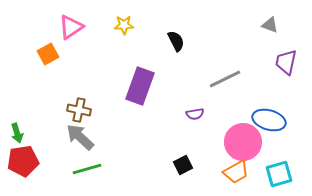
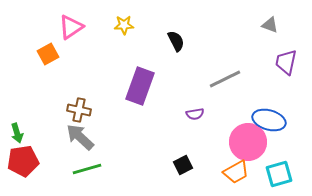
pink circle: moved 5 px right
